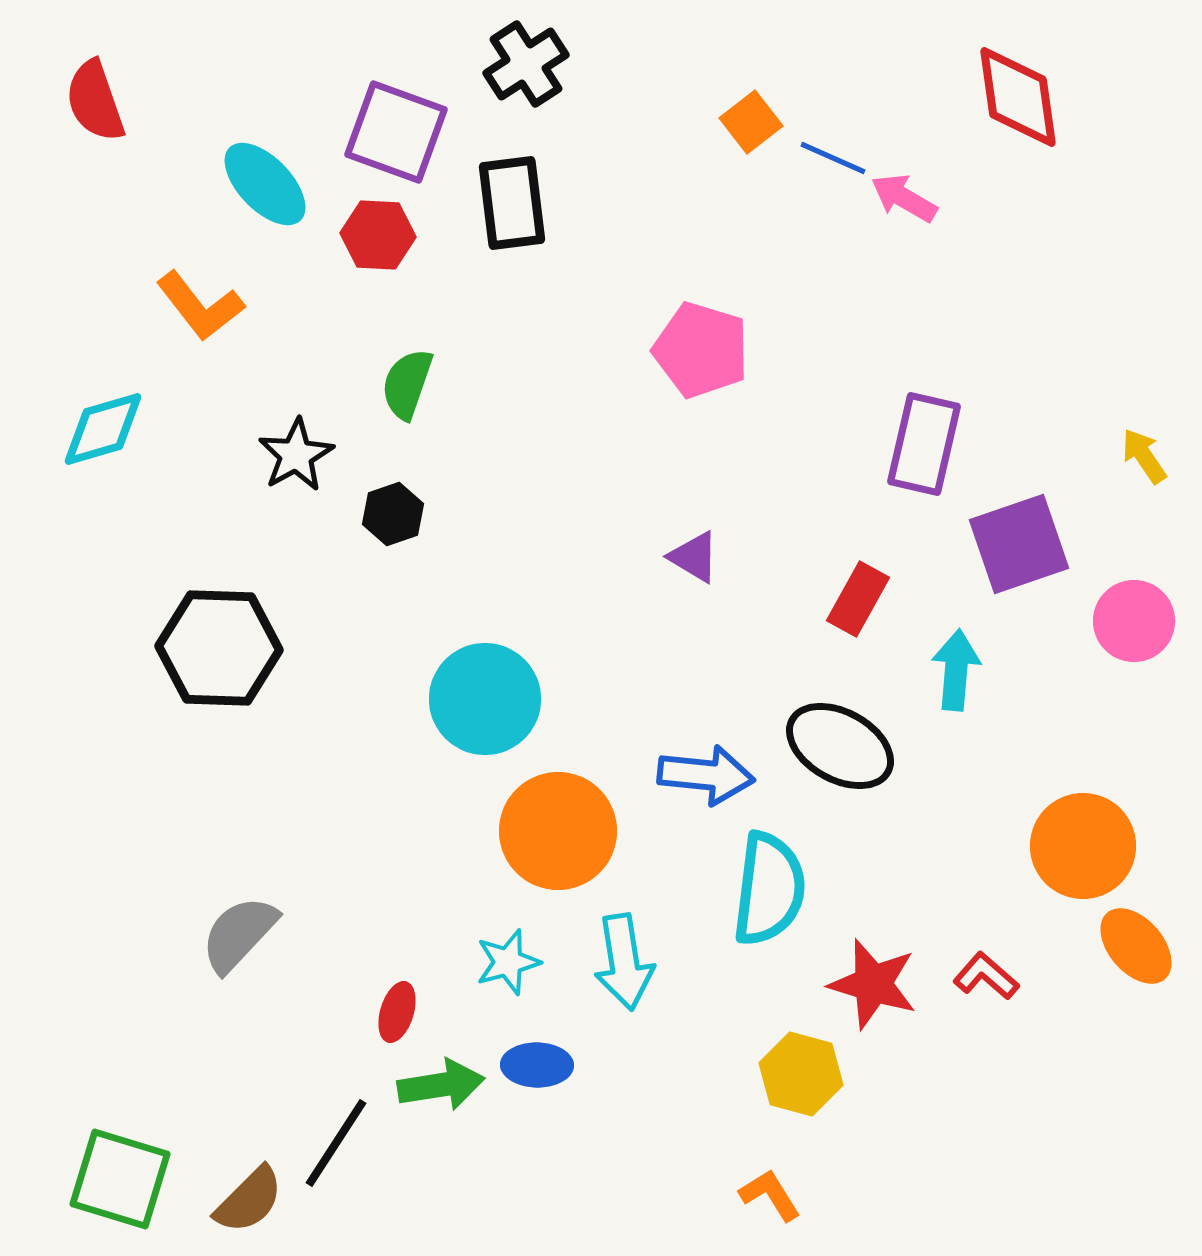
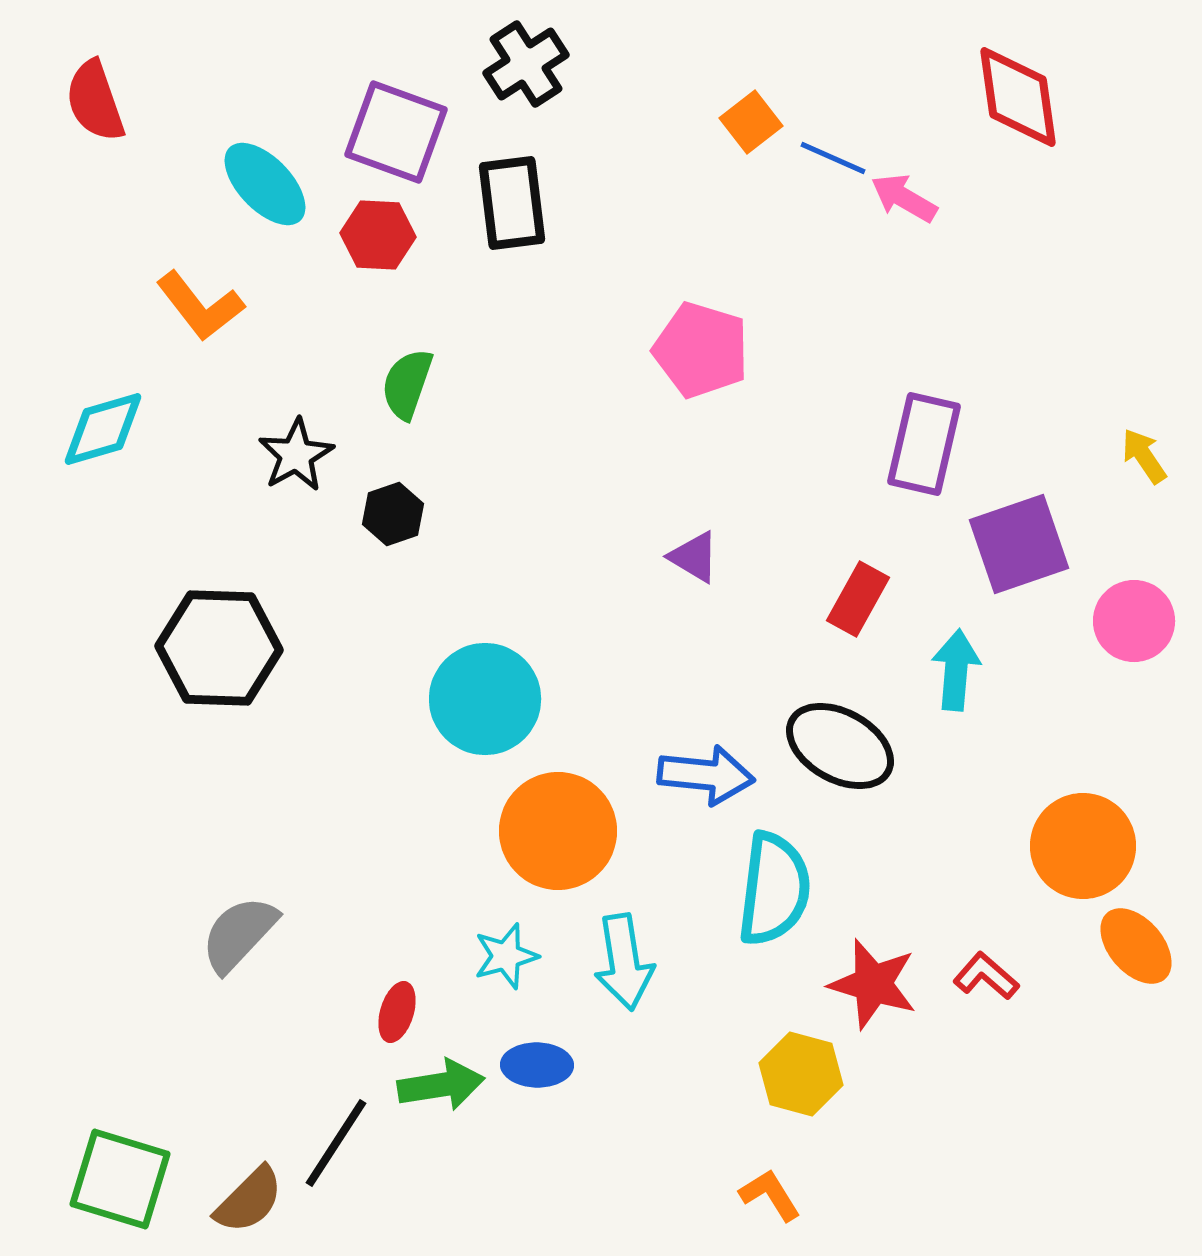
cyan semicircle at (769, 889): moved 5 px right
cyan star at (508, 962): moved 2 px left, 6 px up
